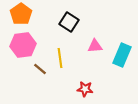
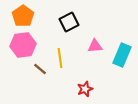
orange pentagon: moved 2 px right, 2 px down
black square: rotated 30 degrees clockwise
red star: rotated 28 degrees counterclockwise
